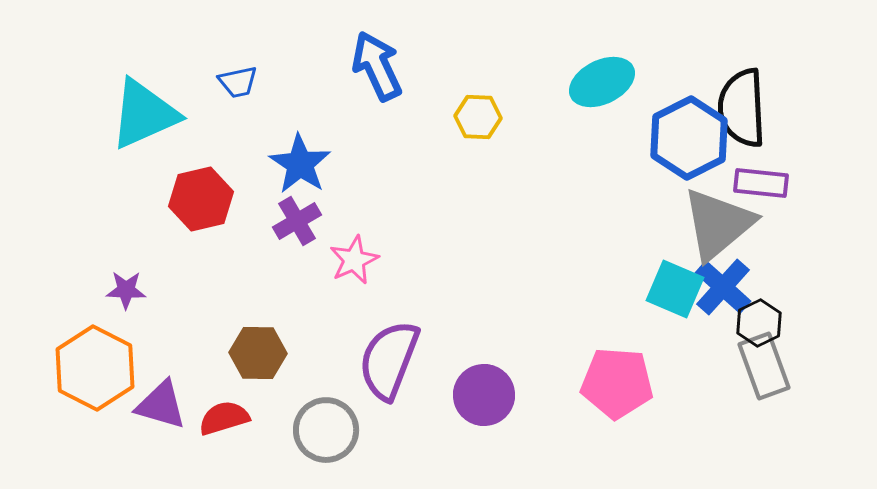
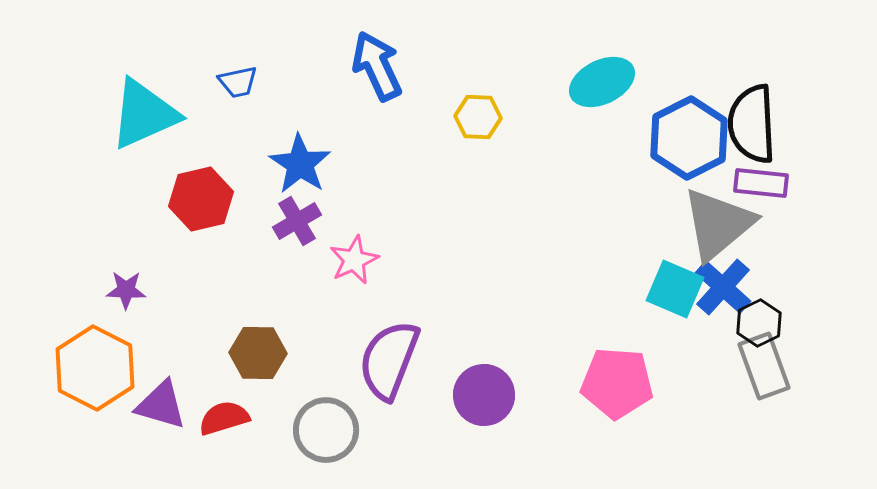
black semicircle: moved 10 px right, 16 px down
